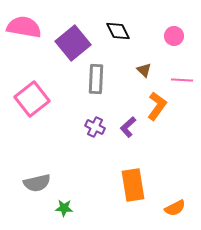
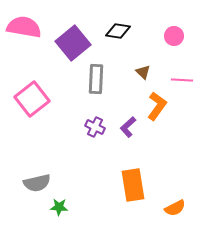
black diamond: rotated 55 degrees counterclockwise
brown triangle: moved 1 px left, 2 px down
green star: moved 5 px left, 1 px up
